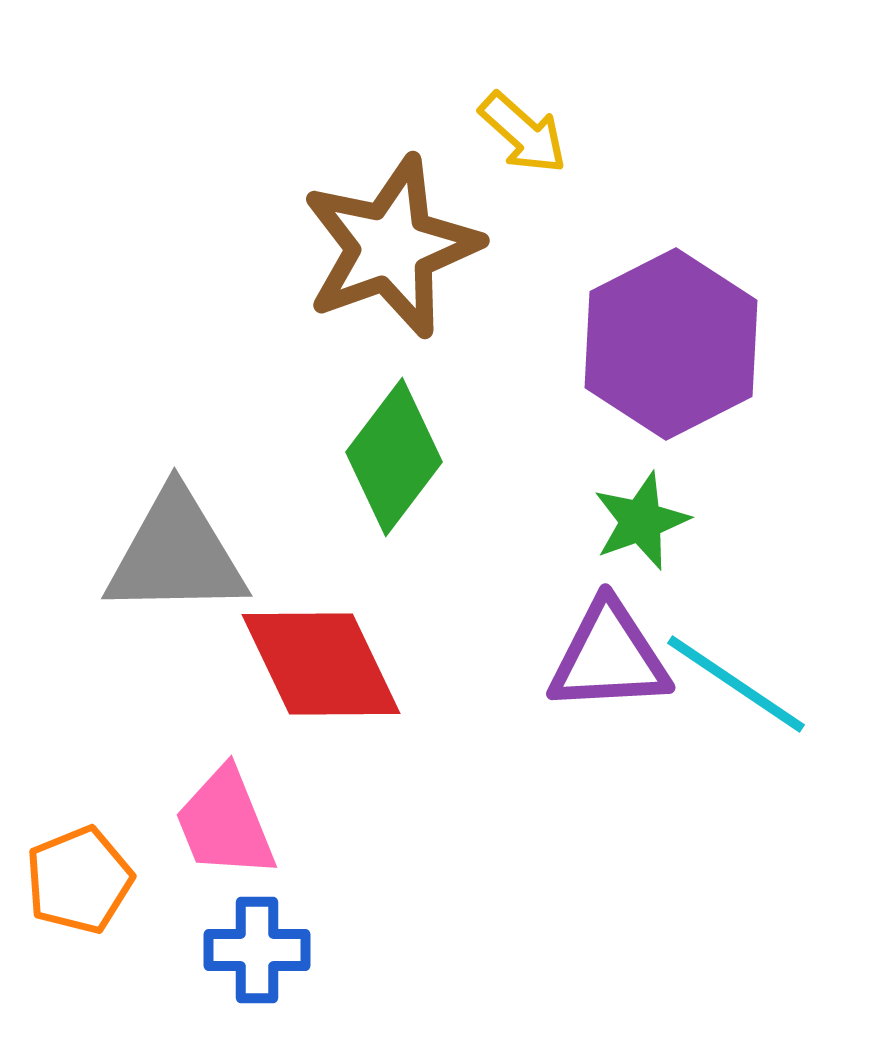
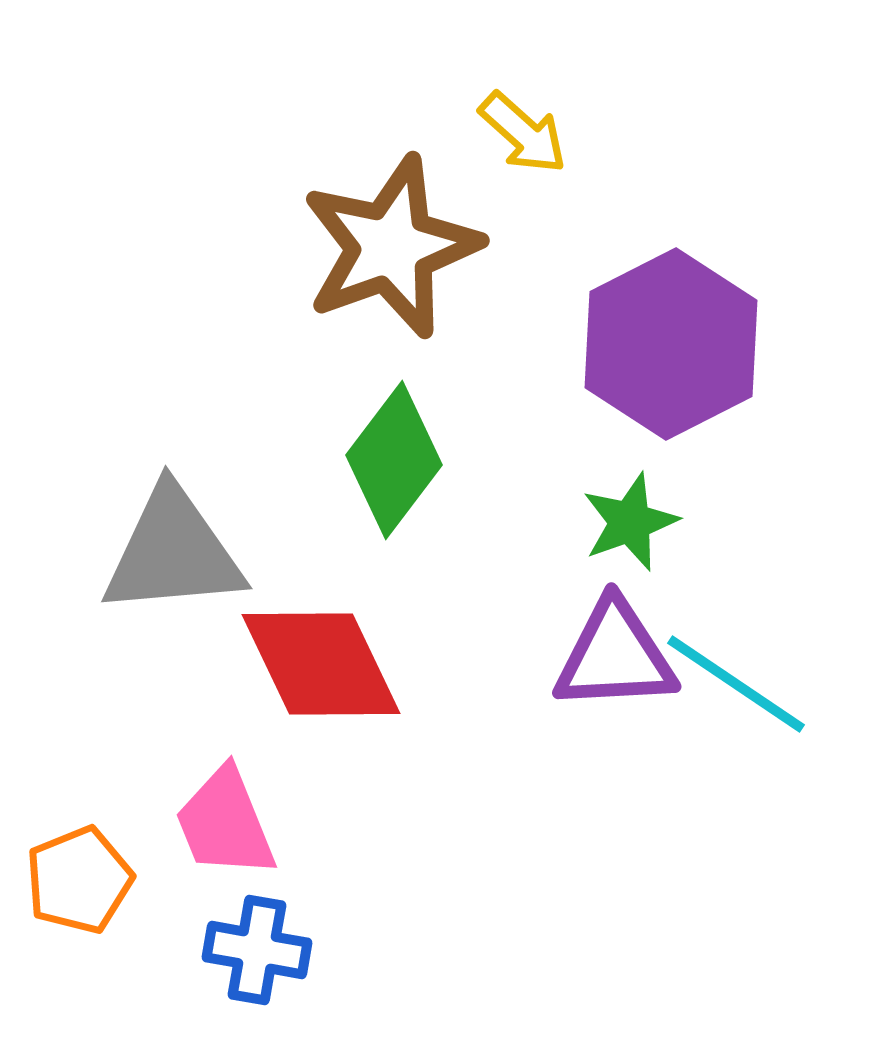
green diamond: moved 3 px down
green star: moved 11 px left, 1 px down
gray triangle: moved 3 px left, 2 px up; rotated 4 degrees counterclockwise
purple triangle: moved 6 px right, 1 px up
blue cross: rotated 10 degrees clockwise
